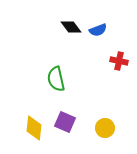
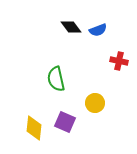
yellow circle: moved 10 px left, 25 px up
